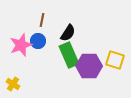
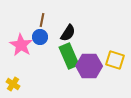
blue circle: moved 2 px right, 4 px up
pink star: rotated 20 degrees counterclockwise
green rectangle: moved 1 px down
